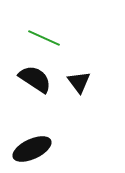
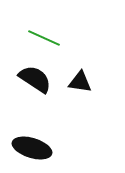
black triangle: moved 1 px right; rotated 45 degrees counterclockwise
black ellipse: moved 1 px up; rotated 42 degrees clockwise
